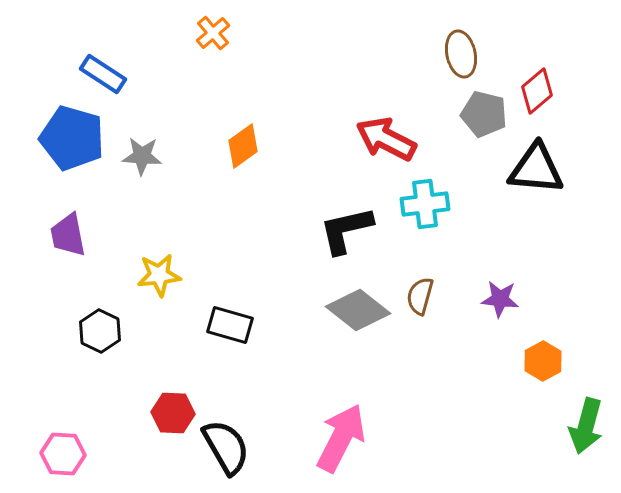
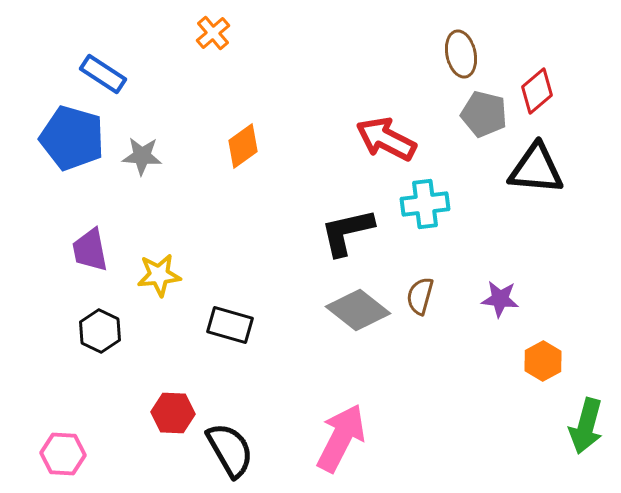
black L-shape: moved 1 px right, 2 px down
purple trapezoid: moved 22 px right, 15 px down
black semicircle: moved 4 px right, 3 px down
